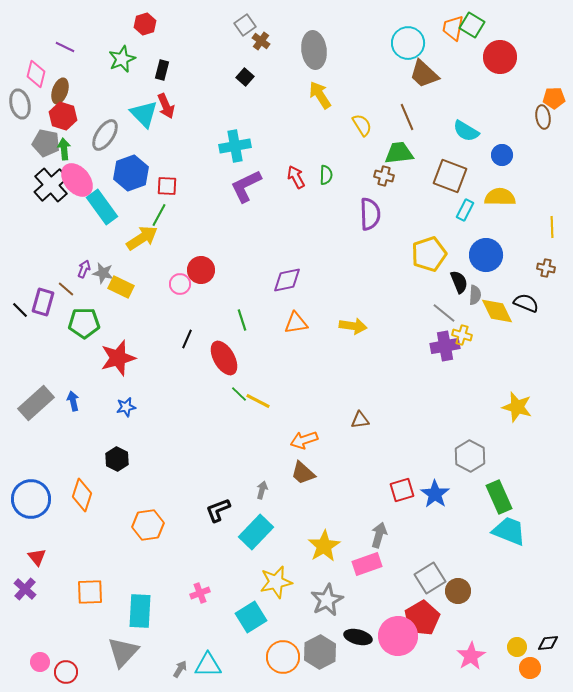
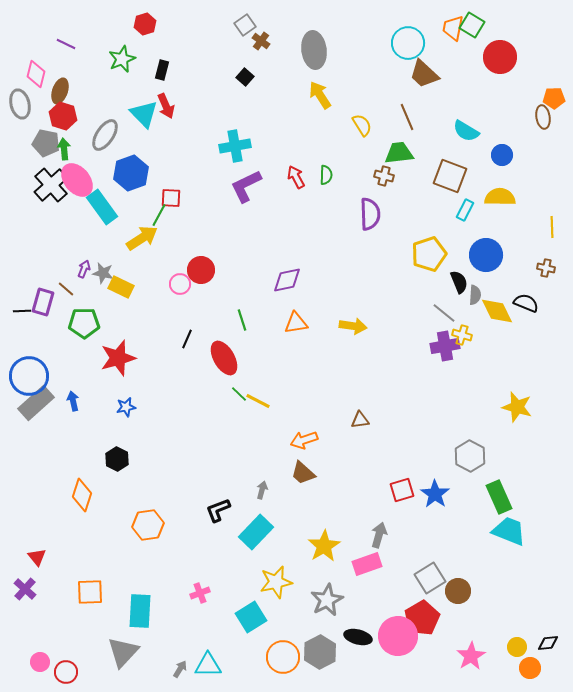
purple line at (65, 47): moved 1 px right, 3 px up
red square at (167, 186): moved 4 px right, 12 px down
black line at (20, 310): moved 2 px right, 1 px down; rotated 48 degrees counterclockwise
blue circle at (31, 499): moved 2 px left, 123 px up
